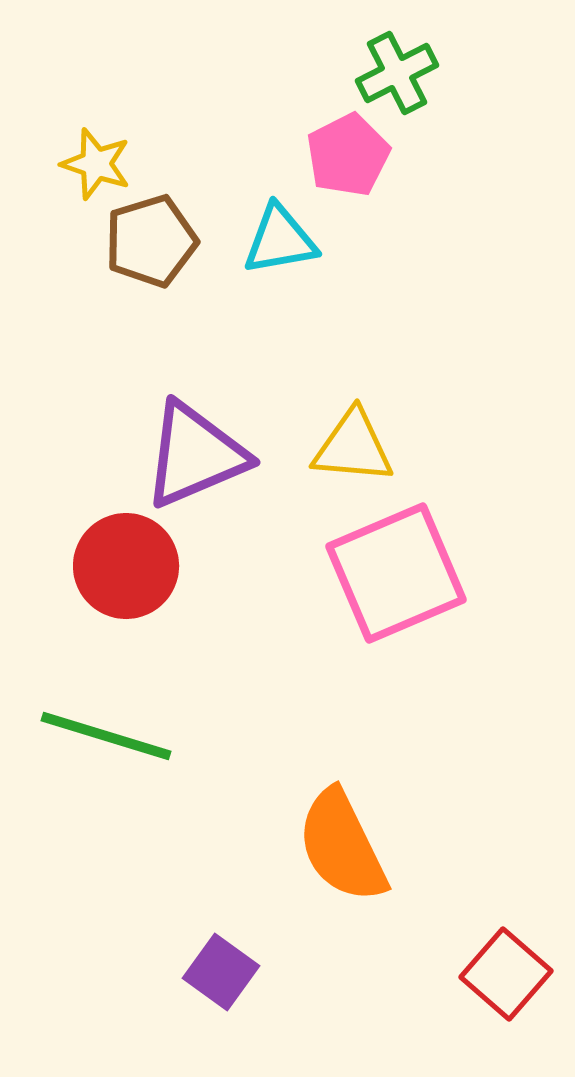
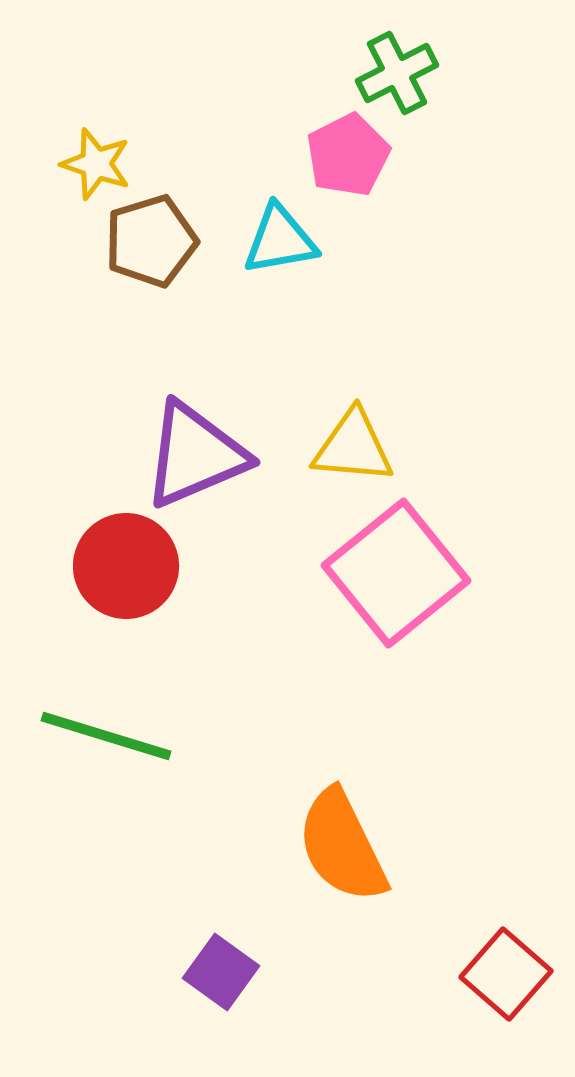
pink square: rotated 16 degrees counterclockwise
